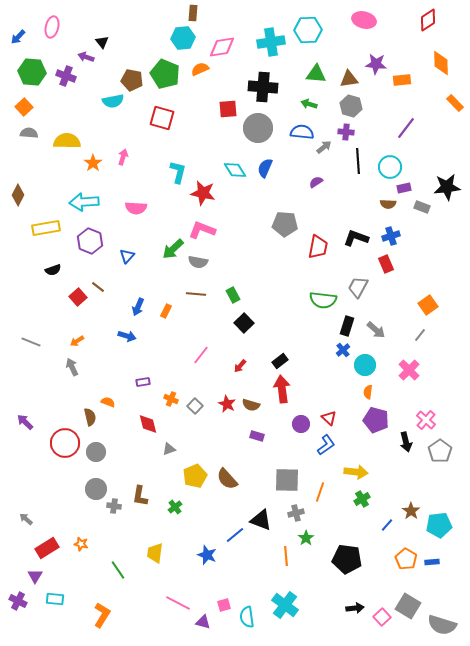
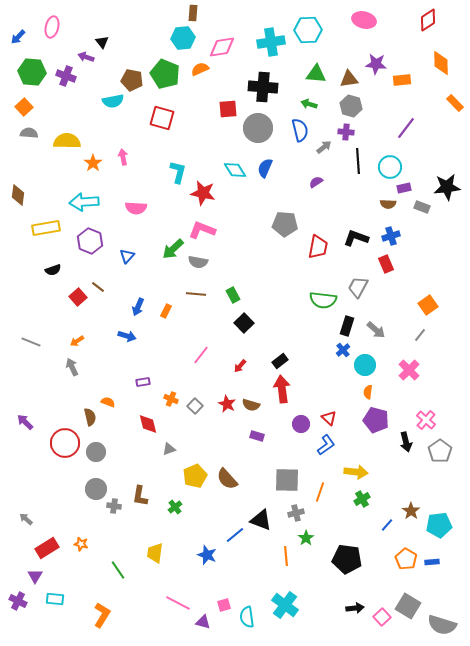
blue semicircle at (302, 132): moved 2 px left, 2 px up; rotated 70 degrees clockwise
pink arrow at (123, 157): rotated 28 degrees counterclockwise
brown diamond at (18, 195): rotated 20 degrees counterclockwise
